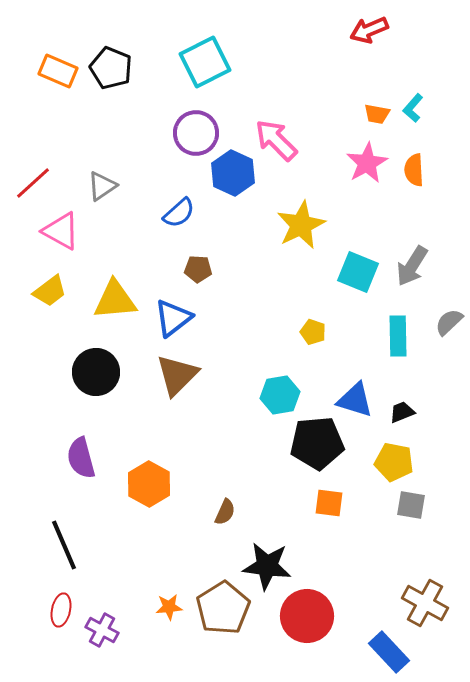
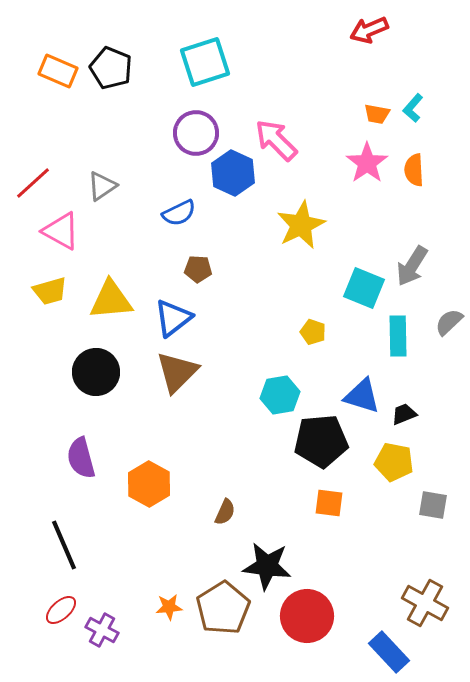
cyan square at (205, 62): rotated 9 degrees clockwise
pink star at (367, 163): rotated 6 degrees counterclockwise
blue semicircle at (179, 213): rotated 16 degrees clockwise
cyan square at (358, 272): moved 6 px right, 16 px down
yellow trapezoid at (50, 291): rotated 21 degrees clockwise
yellow triangle at (115, 300): moved 4 px left
brown triangle at (177, 375): moved 3 px up
blue triangle at (355, 400): moved 7 px right, 4 px up
black trapezoid at (402, 412): moved 2 px right, 2 px down
black pentagon at (317, 443): moved 4 px right, 2 px up
gray square at (411, 505): moved 22 px right
red ellipse at (61, 610): rotated 36 degrees clockwise
